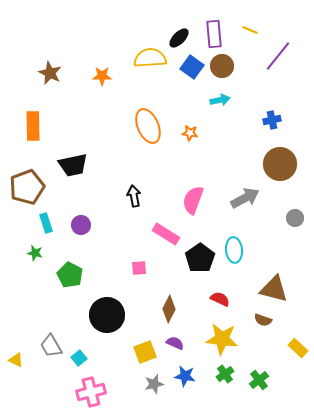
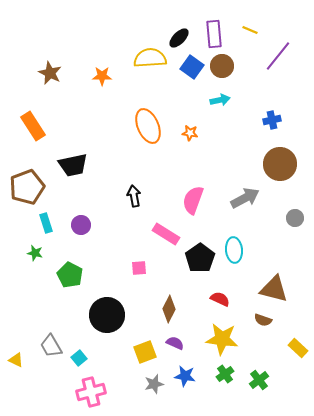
orange rectangle at (33, 126): rotated 32 degrees counterclockwise
